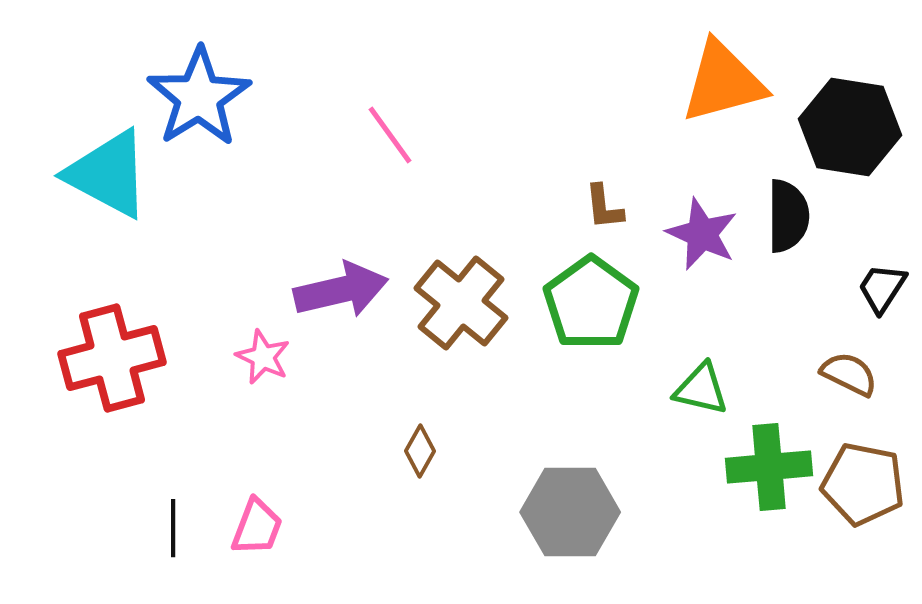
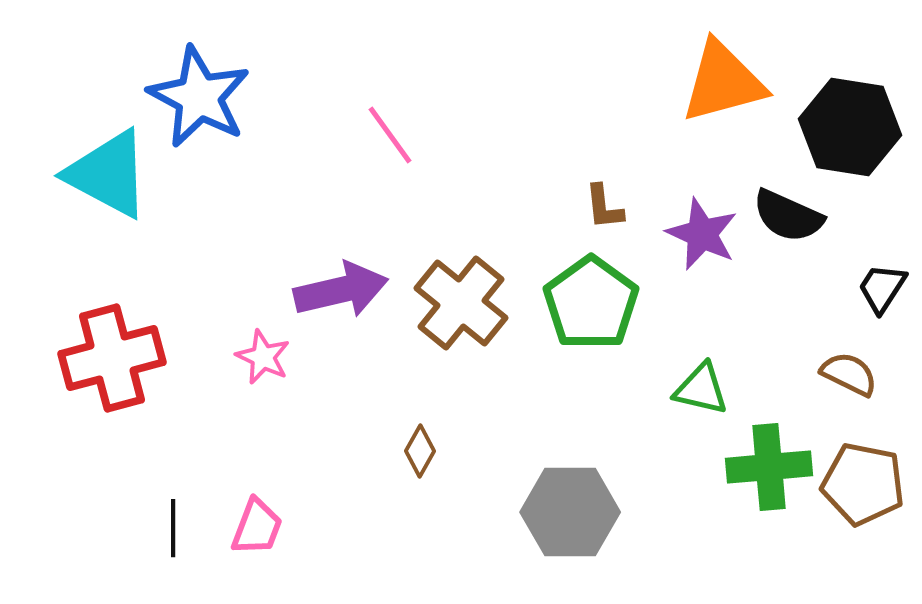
blue star: rotated 12 degrees counterclockwise
black semicircle: rotated 114 degrees clockwise
